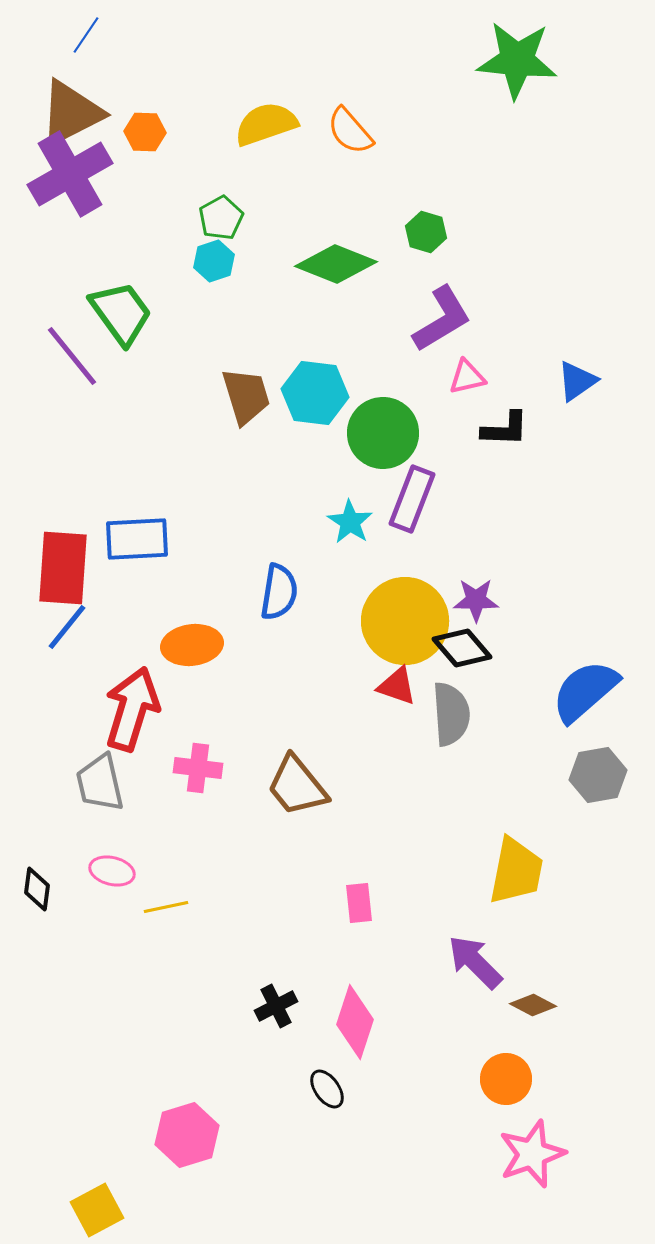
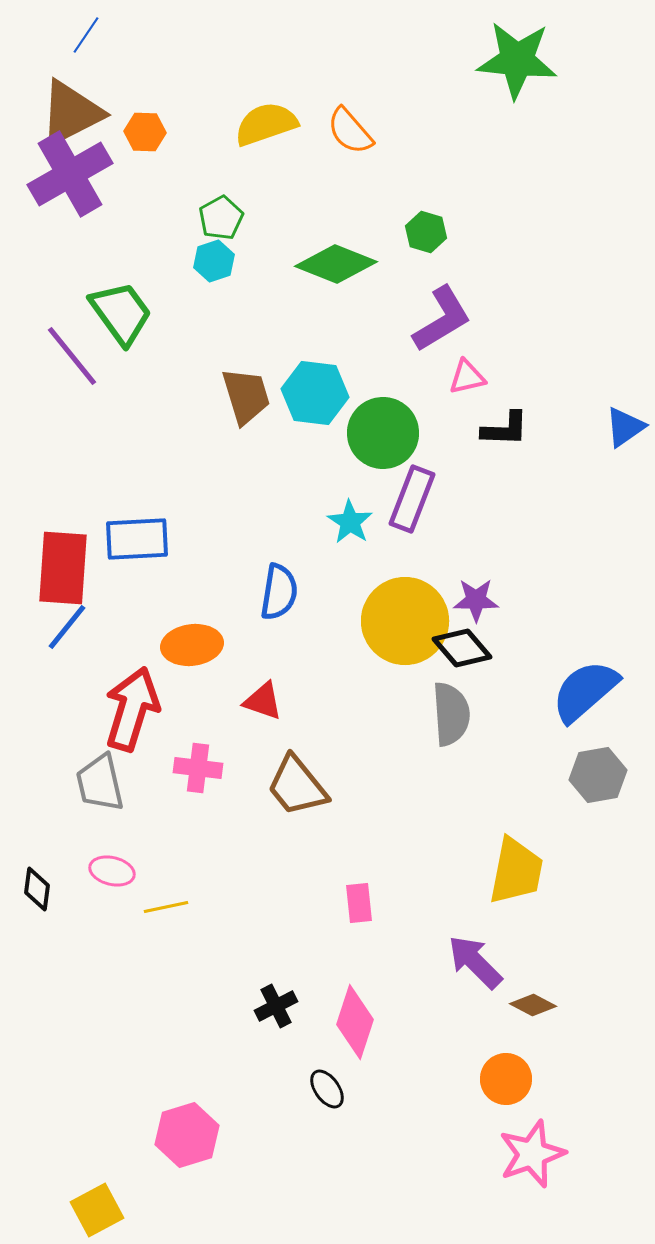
blue triangle at (577, 381): moved 48 px right, 46 px down
red triangle at (397, 686): moved 134 px left, 15 px down
